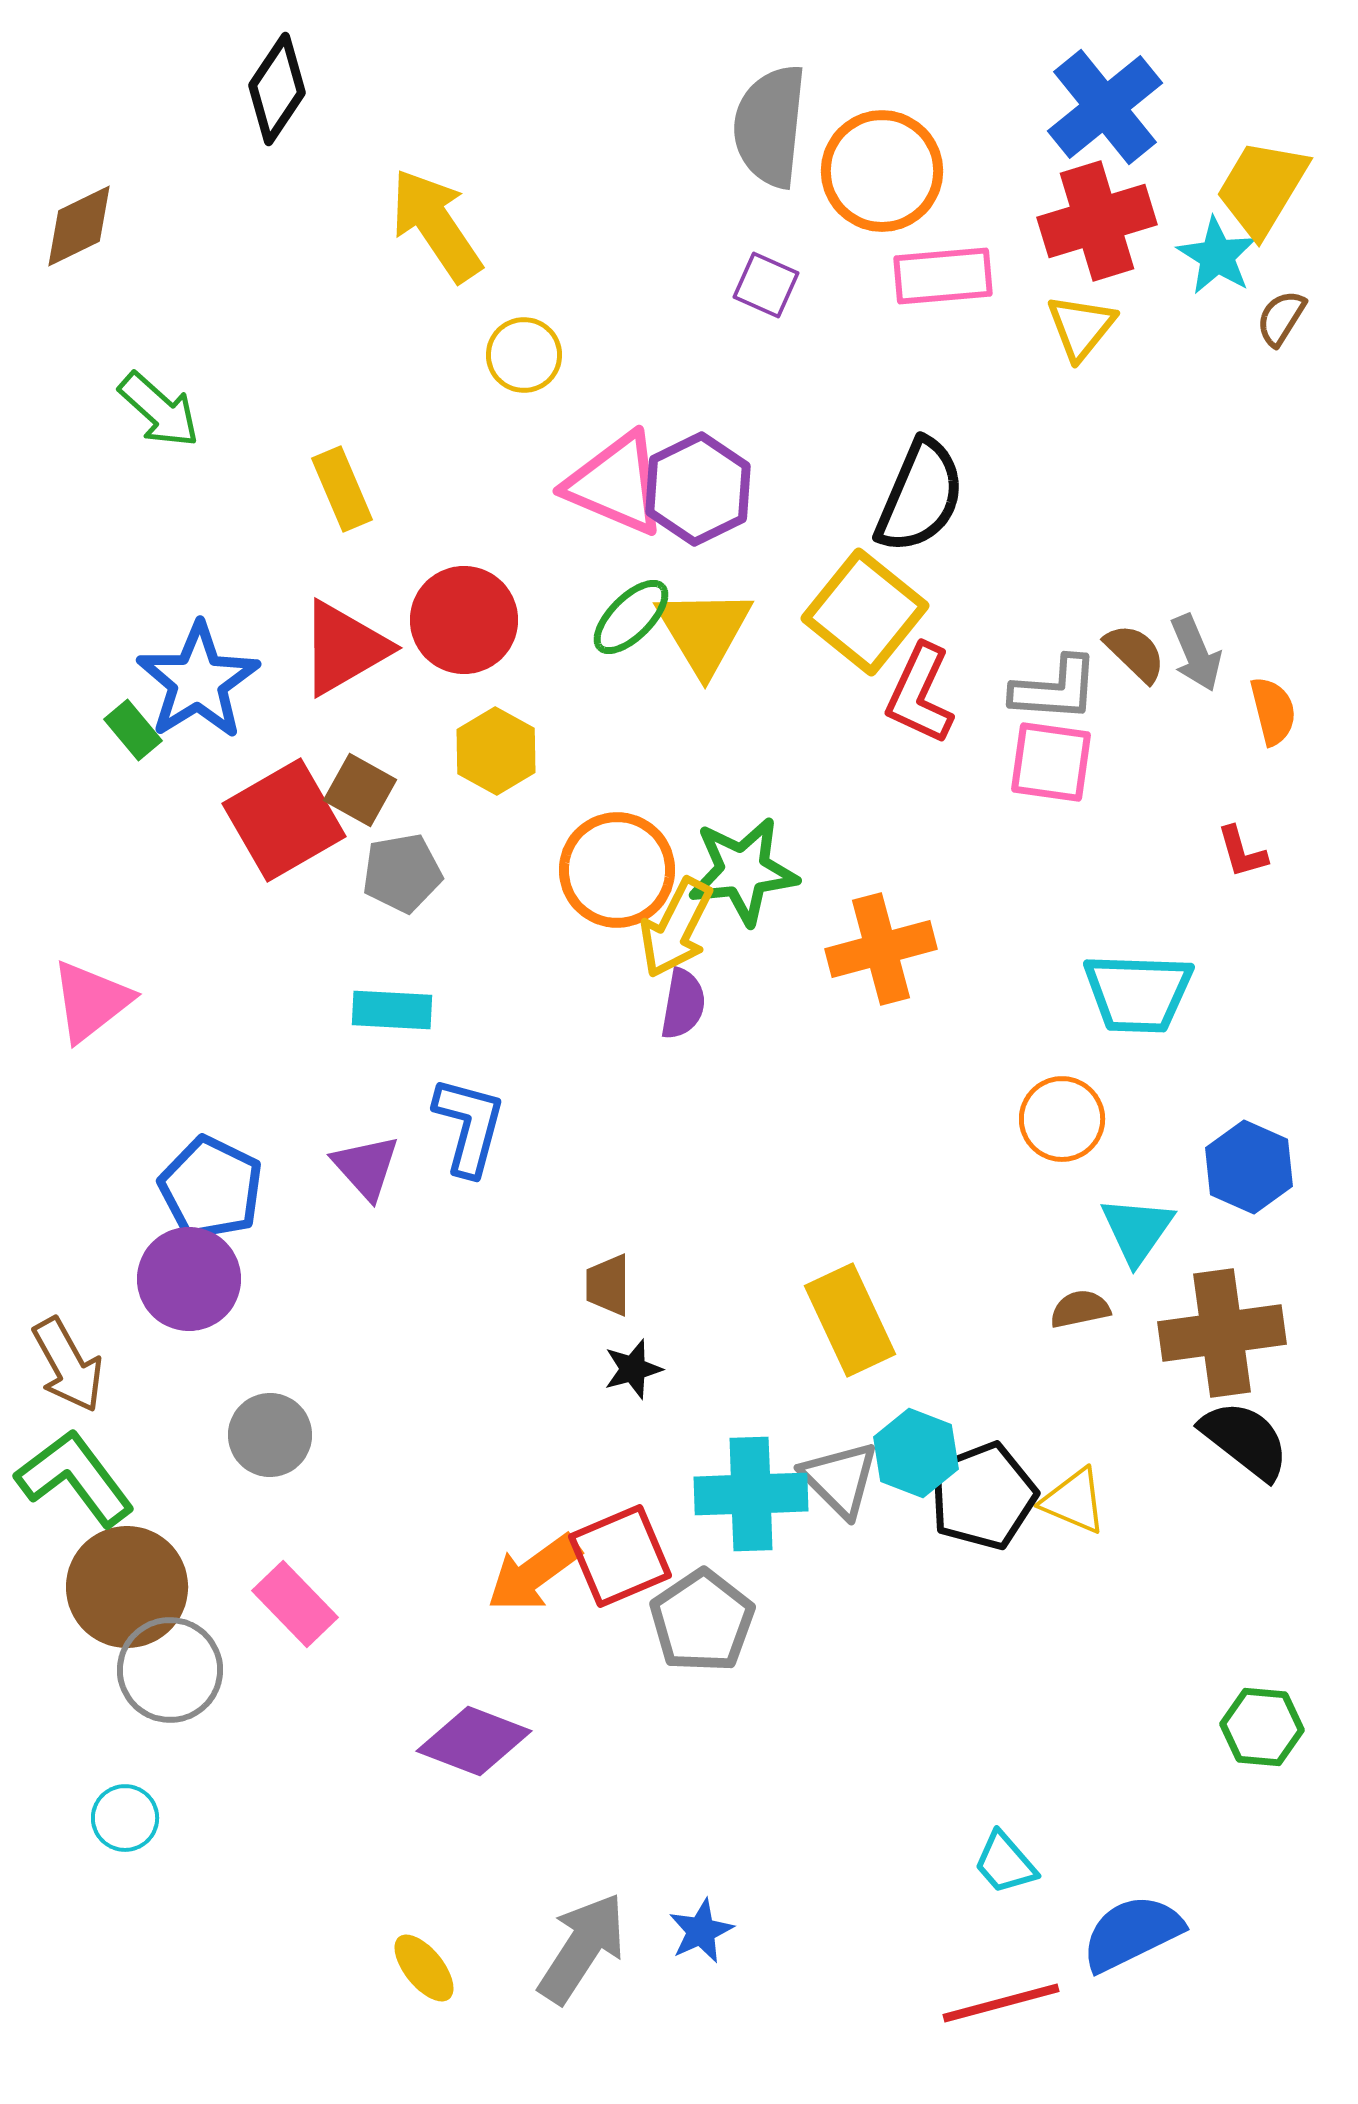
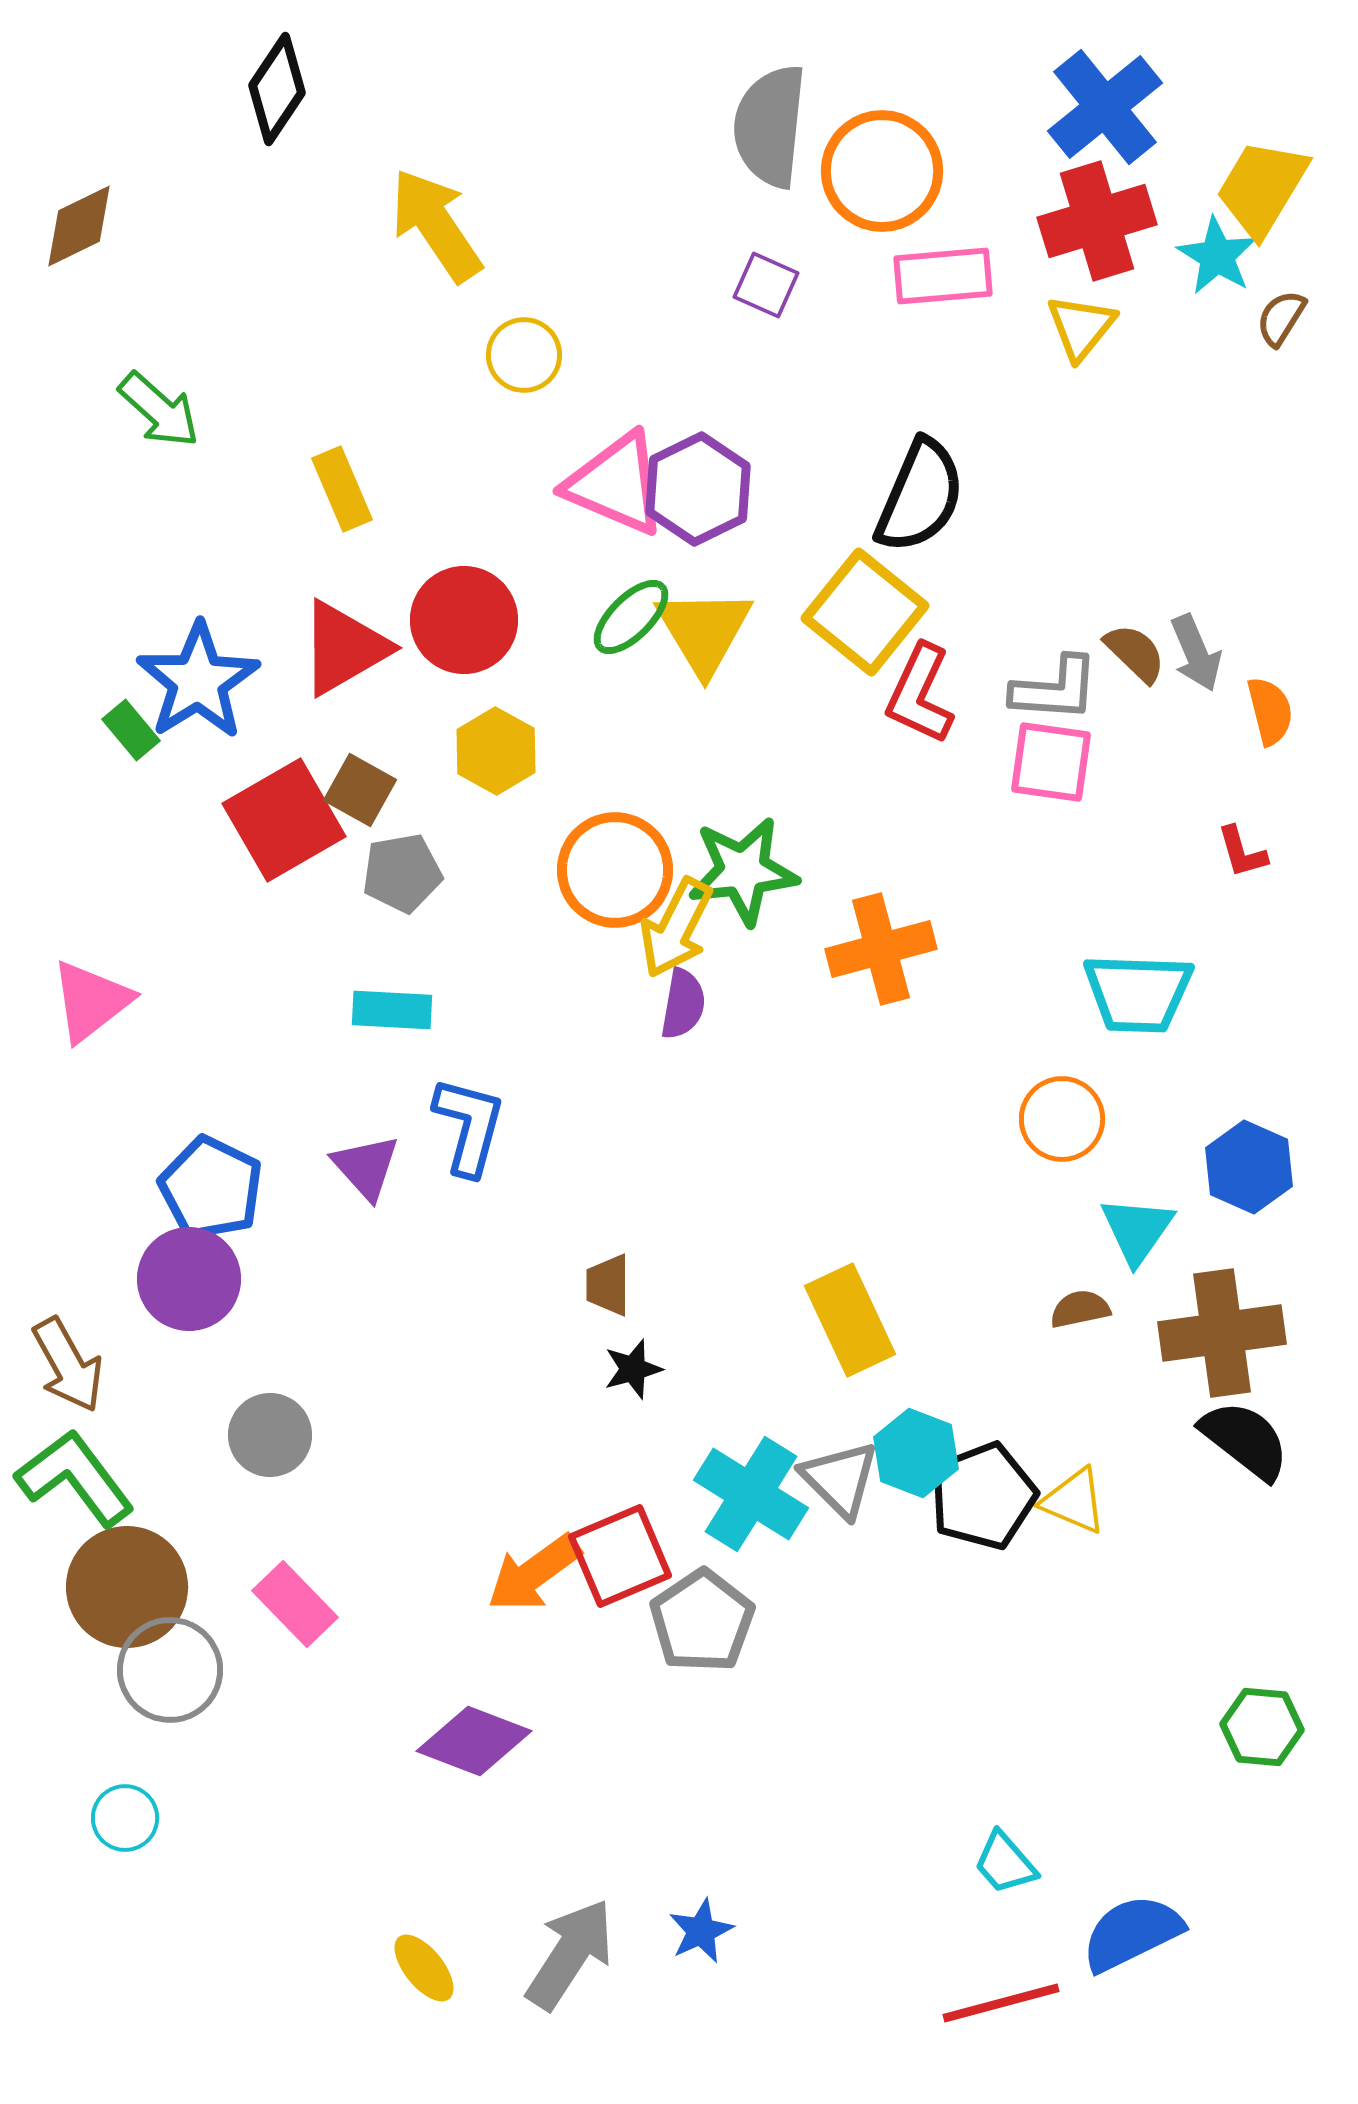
orange semicircle at (1273, 711): moved 3 px left
green rectangle at (133, 730): moved 2 px left
orange circle at (617, 870): moved 2 px left
cyan cross at (751, 1494): rotated 34 degrees clockwise
gray arrow at (582, 1948): moved 12 px left, 6 px down
